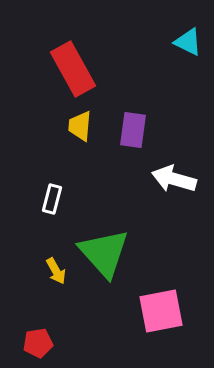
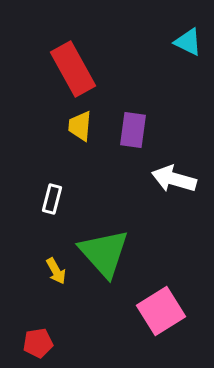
pink square: rotated 21 degrees counterclockwise
